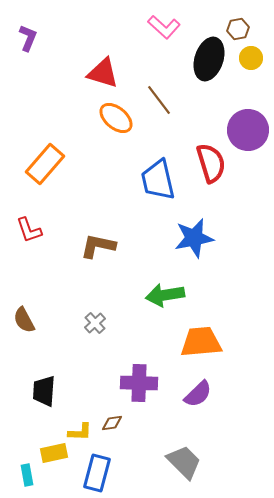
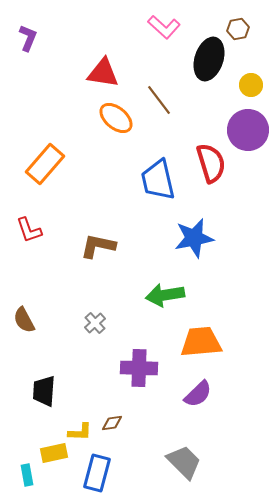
yellow circle: moved 27 px down
red triangle: rotated 8 degrees counterclockwise
purple cross: moved 15 px up
